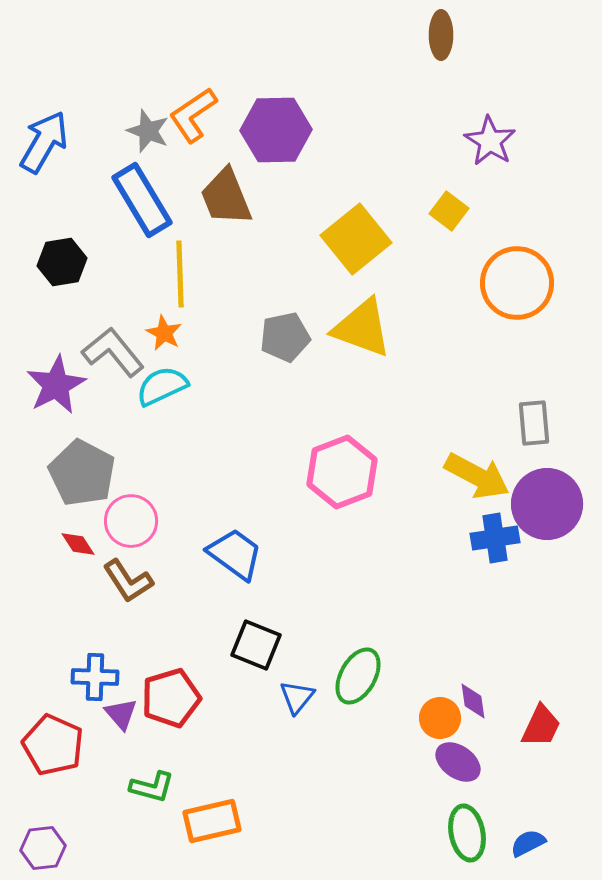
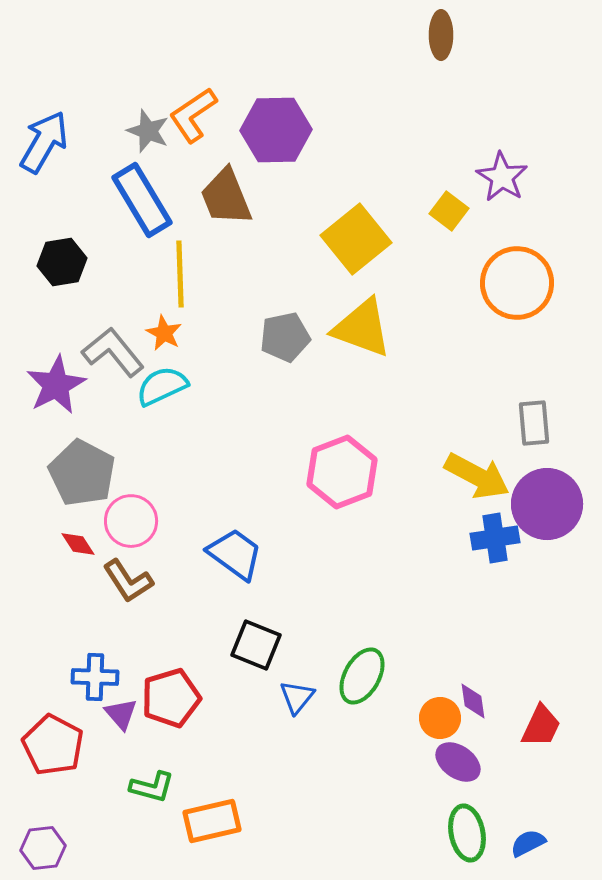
purple star at (490, 141): moved 12 px right, 36 px down
green ellipse at (358, 676): moved 4 px right
red pentagon at (53, 745): rotated 4 degrees clockwise
